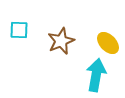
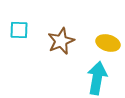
yellow ellipse: rotated 30 degrees counterclockwise
cyan arrow: moved 1 px right, 3 px down
